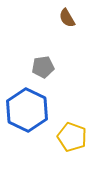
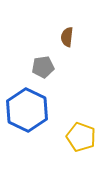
brown semicircle: moved 19 px down; rotated 36 degrees clockwise
yellow pentagon: moved 9 px right
